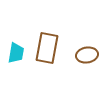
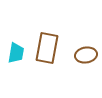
brown ellipse: moved 1 px left
